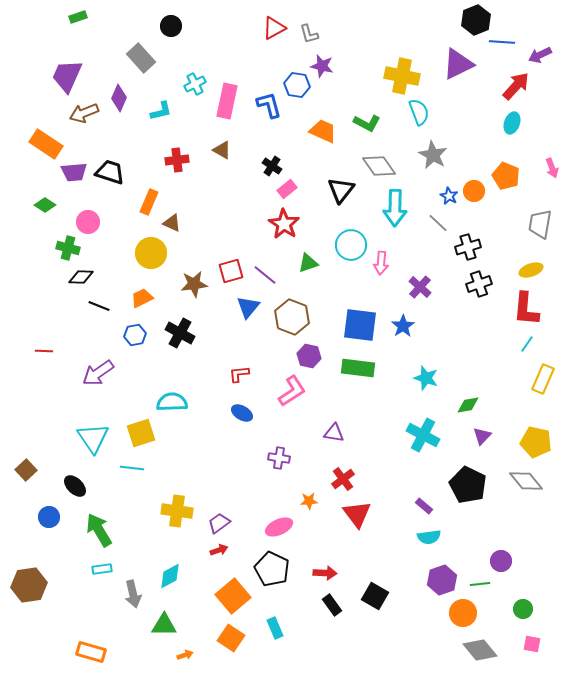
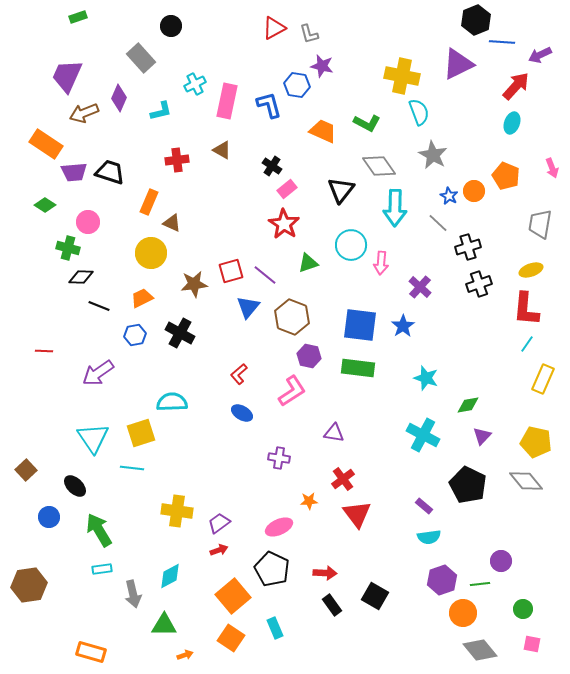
red L-shape at (239, 374): rotated 35 degrees counterclockwise
